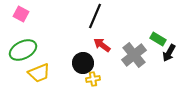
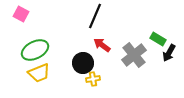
green ellipse: moved 12 px right
